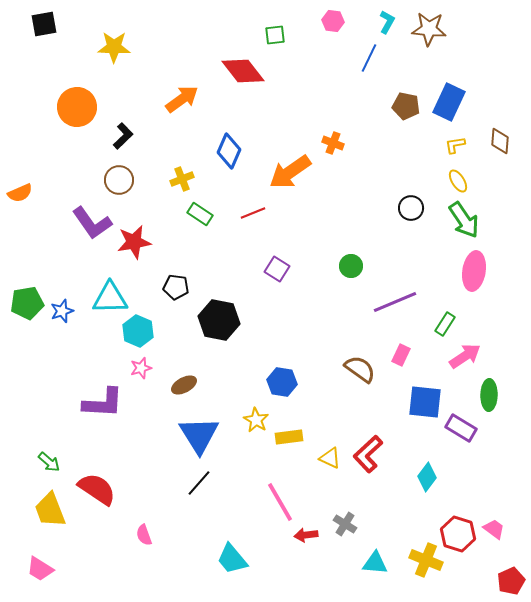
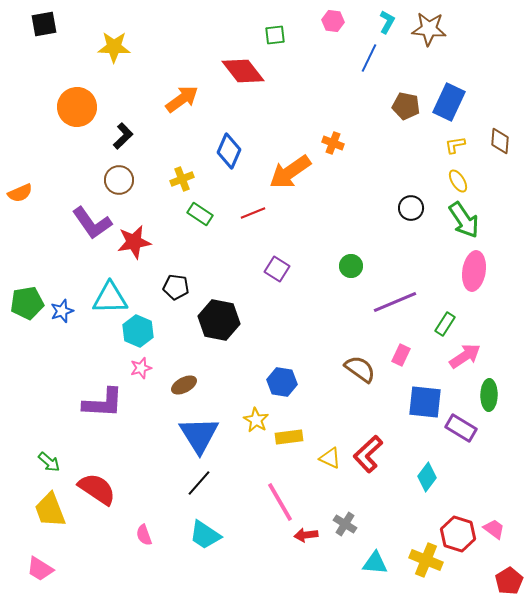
cyan trapezoid at (232, 559): moved 27 px left, 24 px up; rotated 16 degrees counterclockwise
red pentagon at (511, 581): moved 2 px left; rotated 8 degrees counterclockwise
